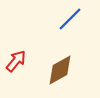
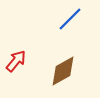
brown diamond: moved 3 px right, 1 px down
